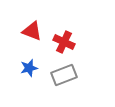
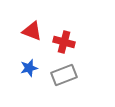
red cross: rotated 10 degrees counterclockwise
